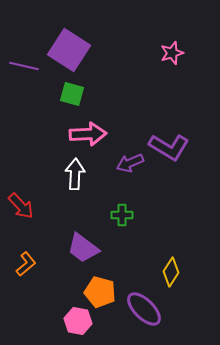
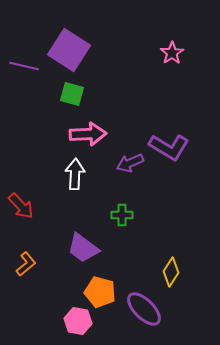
pink star: rotated 15 degrees counterclockwise
